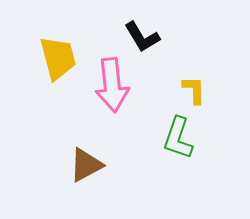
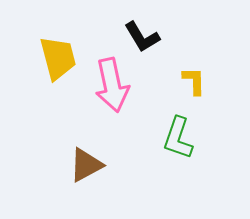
pink arrow: rotated 6 degrees counterclockwise
yellow L-shape: moved 9 px up
